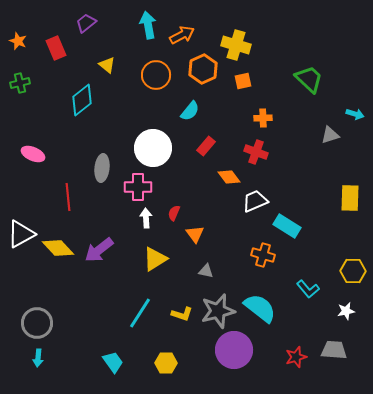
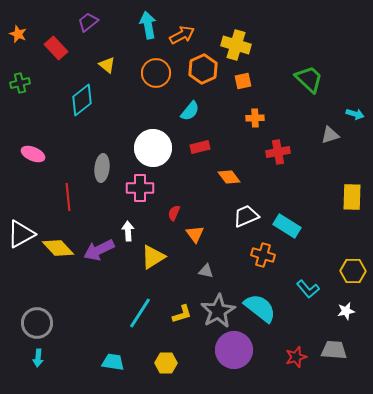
purple trapezoid at (86, 23): moved 2 px right, 1 px up
orange star at (18, 41): moved 7 px up
red rectangle at (56, 48): rotated 20 degrees counterclockwise
orange circle at (156, 75): moved 2 px up
orange cross at (263, 118): moved 8 px left
red rectangle at (206, 146): moved 6 px left, 1 px down; rotated 36 degrees clockwise
red cross at (256, 152): moved 22 px right; rotated 30 degrees counterclockwise
pink cross at (138, 187): moved 2 px right, 1 px down
yellow rectangle at (350, 198): moved 2 px right, 1 px up
white trapezoid at (255, 201): moved 9 px left, 15 px down
white arrow at (146, 218): moved 18 px left, 13 px down
purple arrow at (99, 250): rotated 12 degrees clockwise
yellow triangle at (155, 259): moved 2 px left, 2 px up
gray star at (218, 311): rotated 16 degrees counterclockwise
yellow L-shape at (182, 314): rotated 35 degrees counterclockwise
cyan trapezoid at (113, 362): rotated 45 degrees counterclockwise
